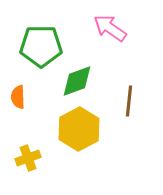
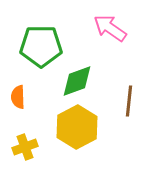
yellow hexagon: moved 2 px left, 2 px up
yellow cross: moved 3 px left, 11 px up
